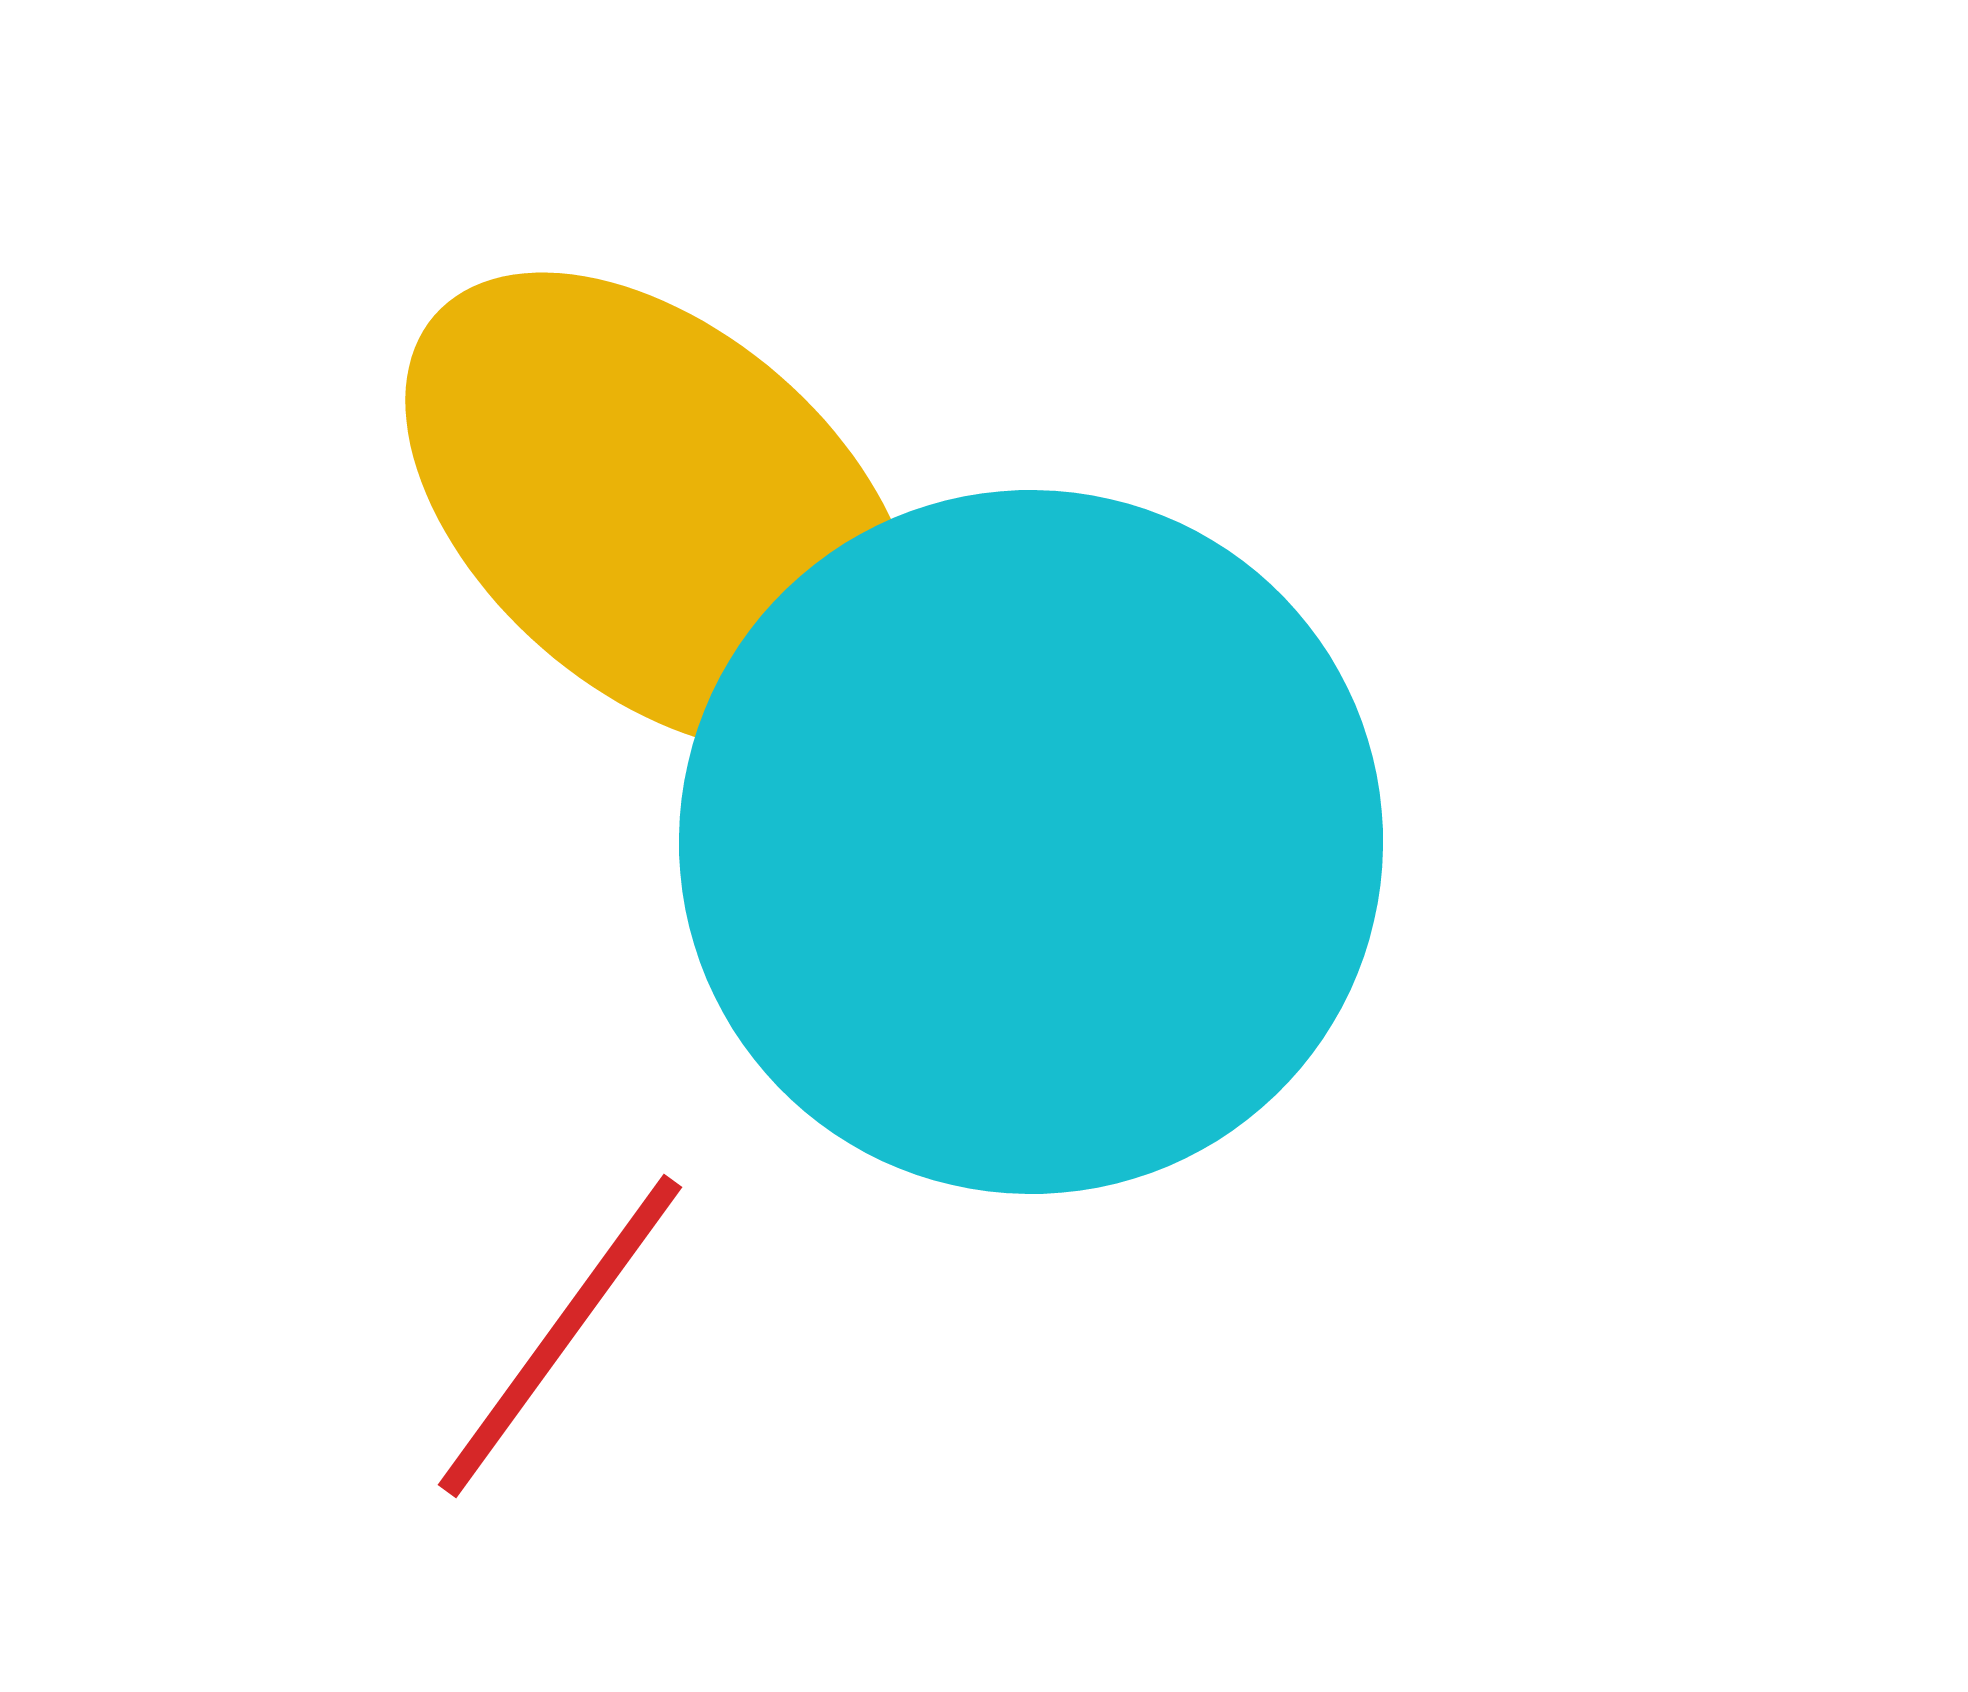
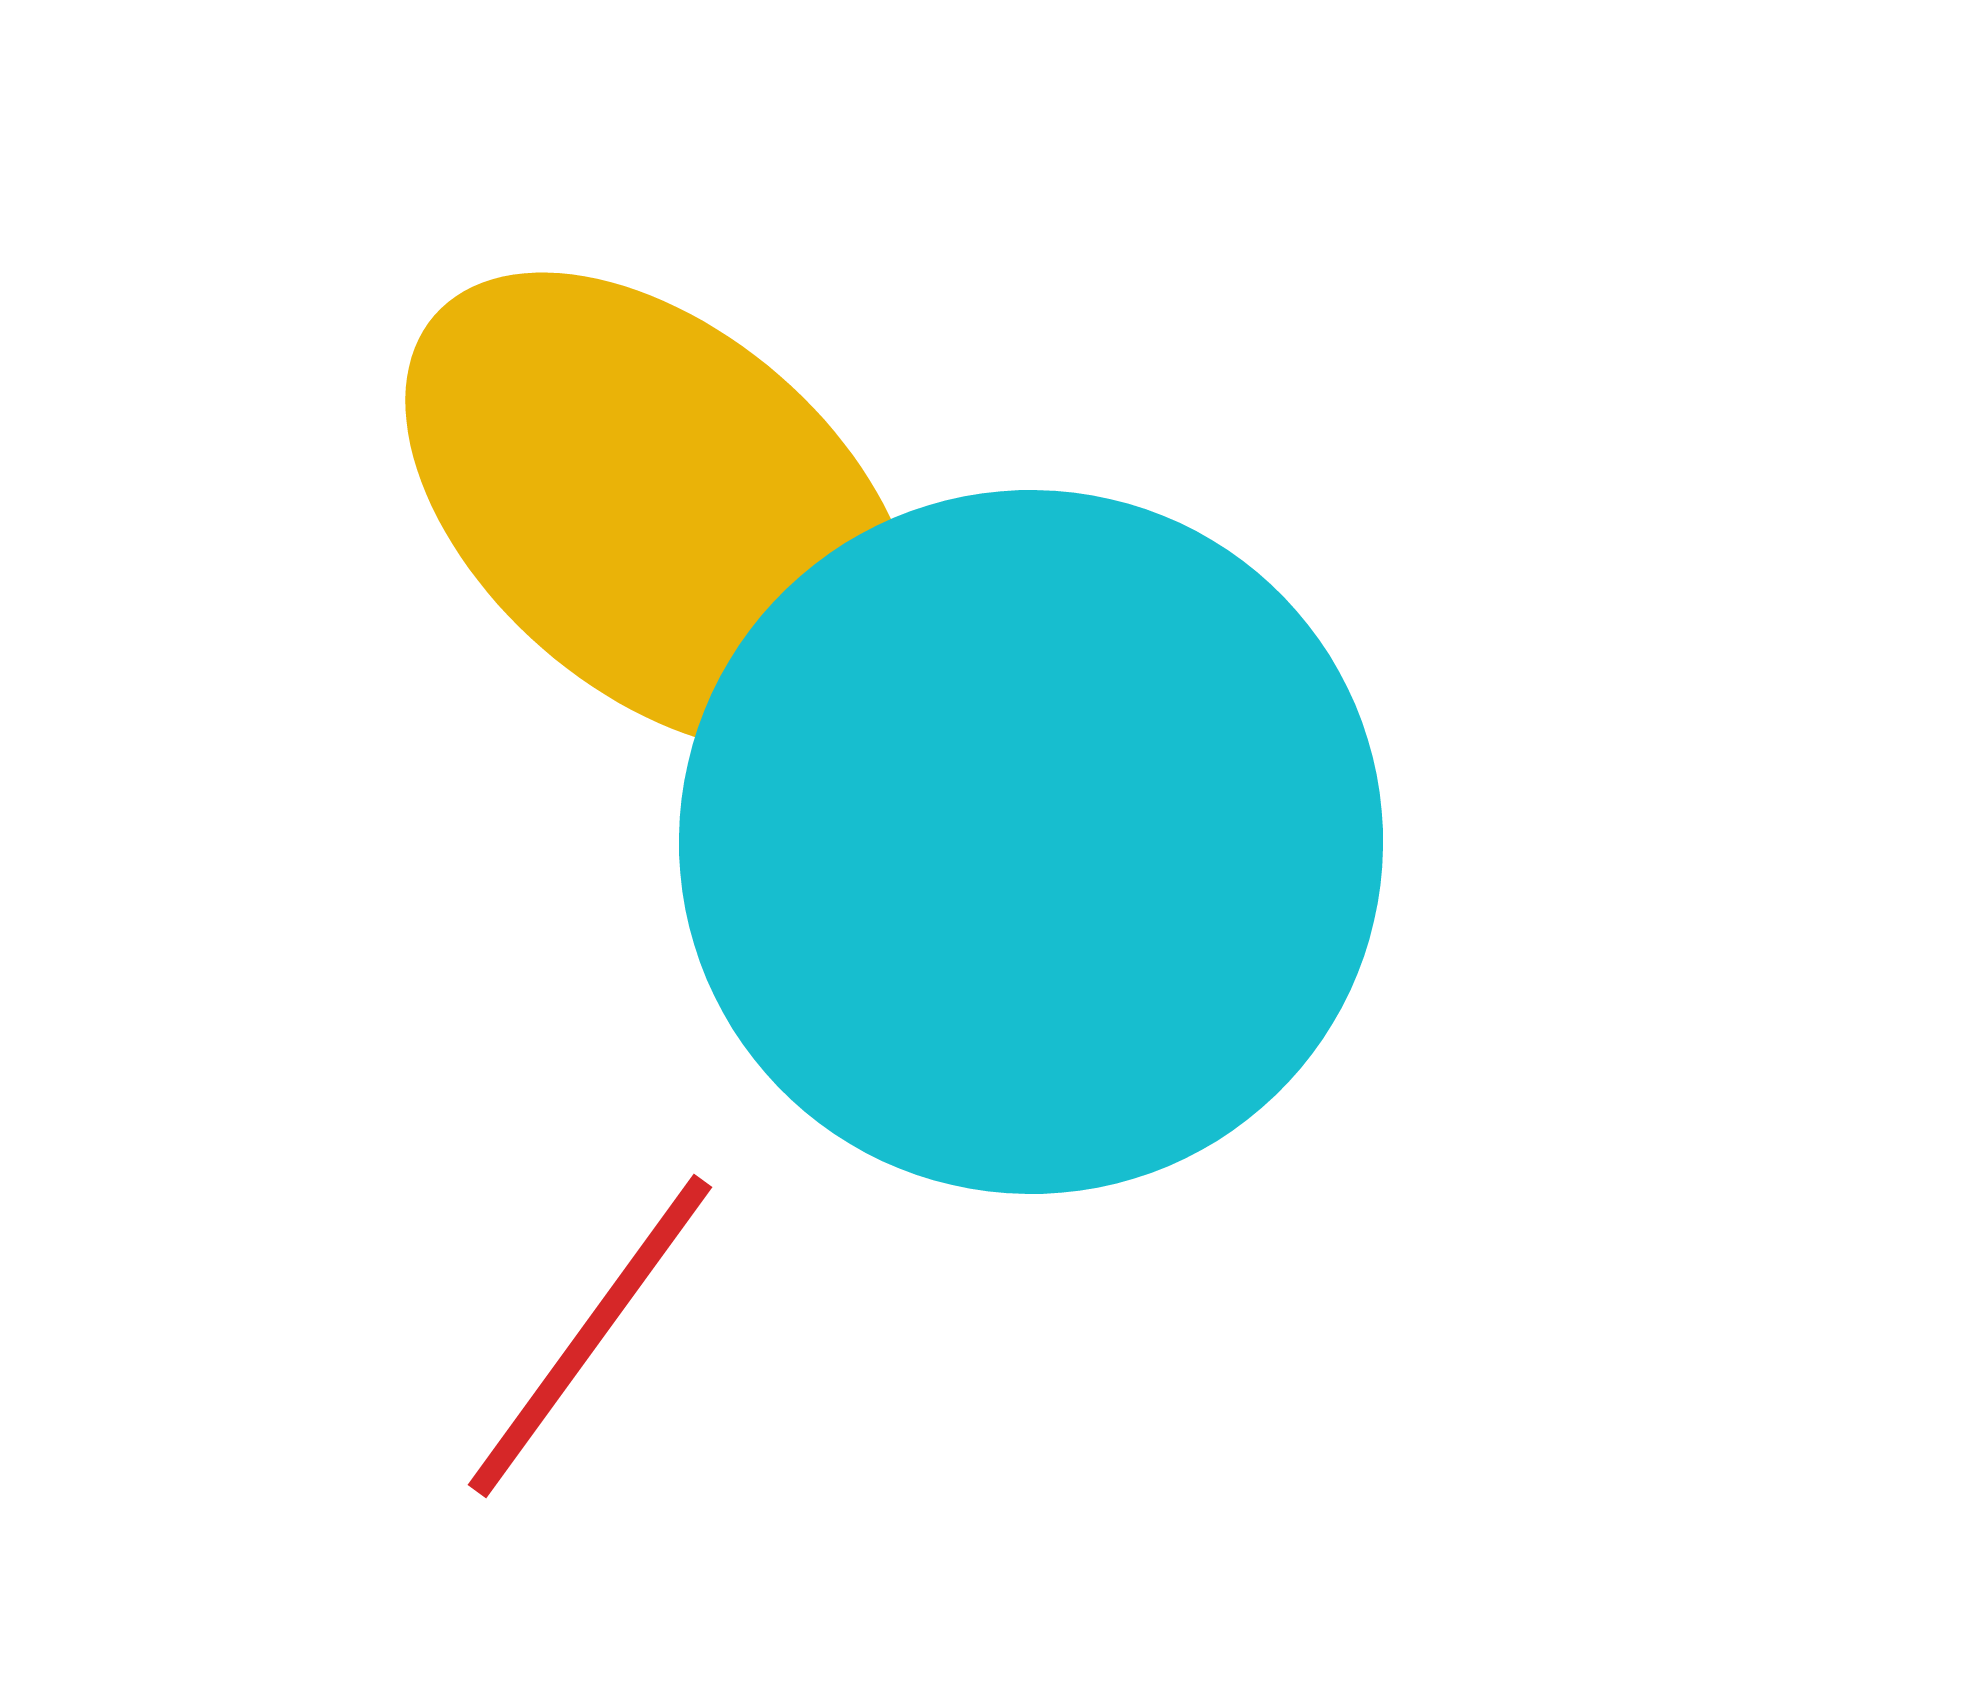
red line: moved 30 px right
